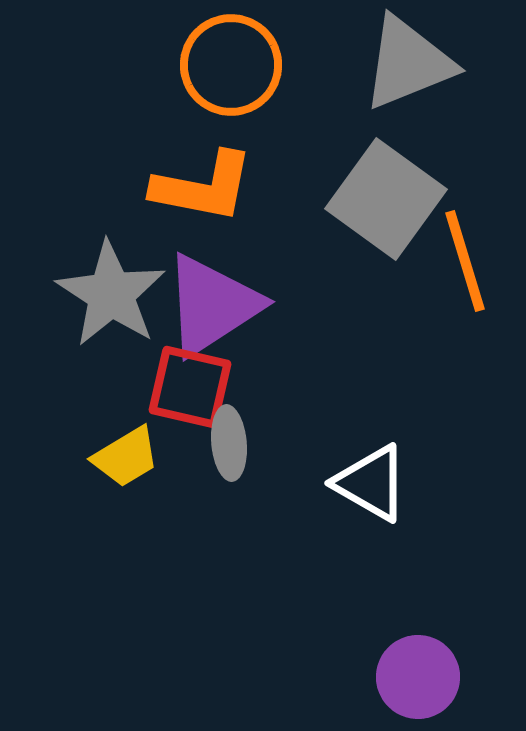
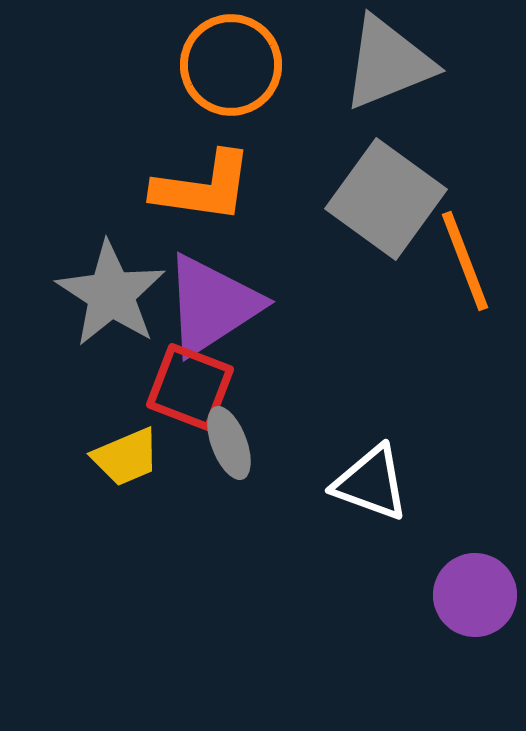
gray triangle: moved 20 px left
orange L-shape: rotated 3 degrees counterclockwise
orange line: rotated 4 degrees counterclockwise
red square: rotated 8 degrees clockwise
gray ellipse: rotated 16 degrees counterclockwise
yellow trapezoid: rotated 8 degrees clockwise
white triangle: rotated 10 degrees counterclockwise
purple circle: moved 57 px right, 82 px up
